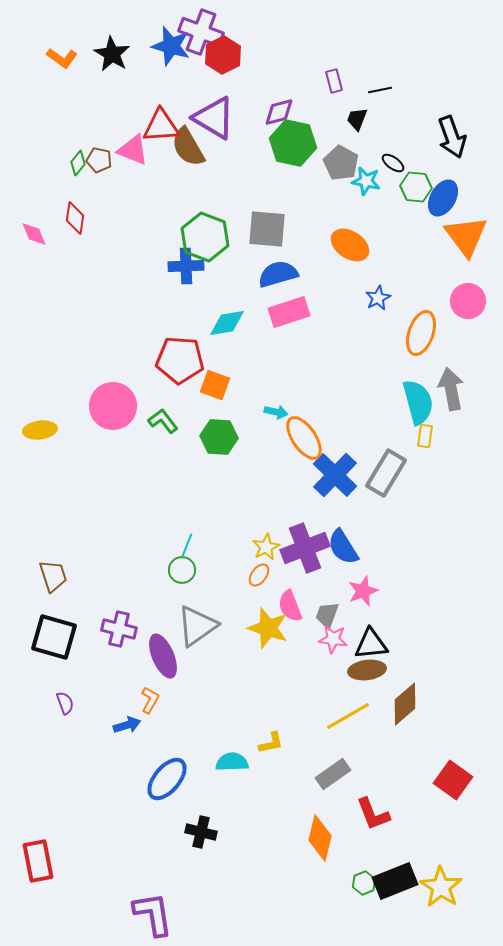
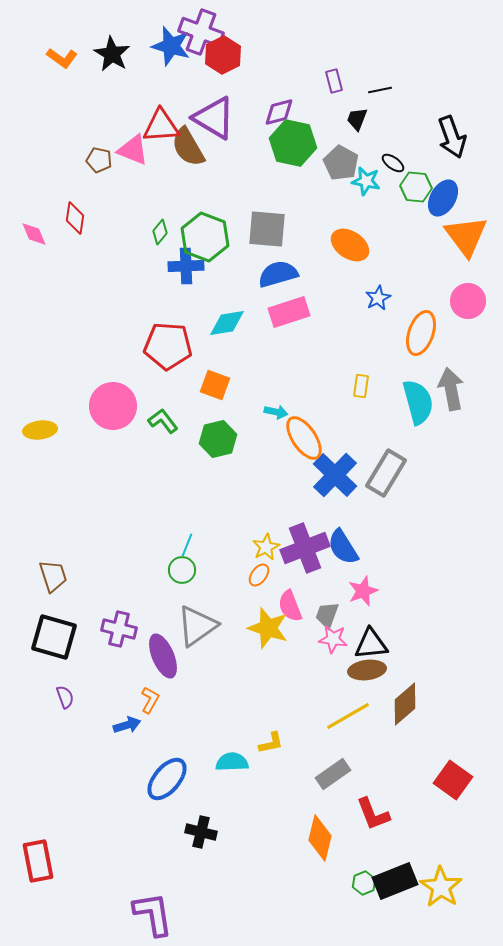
green diamond at (78, 163): moved 82 px right, 69 px down
red pentagon at (180, 360): moved 12 px left, 14 px up
yellow rectangle at (425, 436): moved 64 px left, 50 px up
green hexagon at (219, 437): moved 1 px left, 2 px down; rotated 18 degrees counterclockwise
purple semicircle at (65, 703): moved 6 px up
